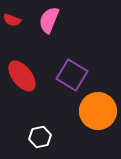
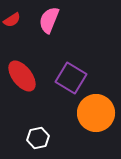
red semicircle: rotated 54 degrees counterclockwise
purple square: moved 1 px left, 3 px down
orange circle: moved 2 px left, 2 px down
white hexagon: moved 2 px left, 1 px down
